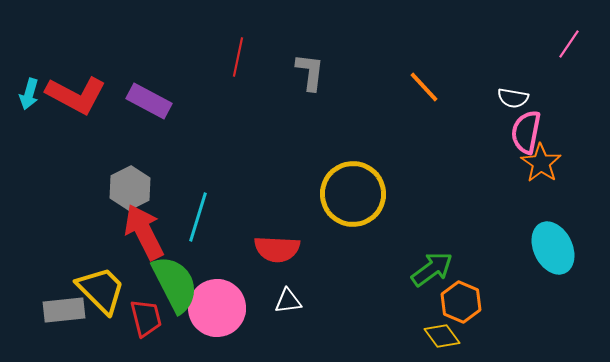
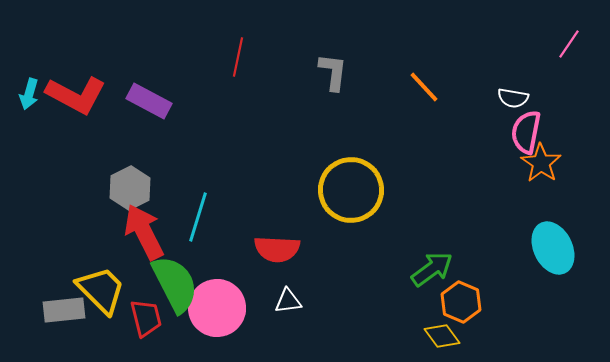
gray L-shape: moved 23 px right
yellow circle: moved 2 px left, 4 px up
